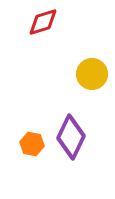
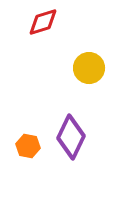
yellow circle: moved 3 px left, 6 px up
orange hexagon: moved 4 px left, 2 px down
